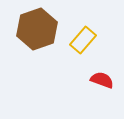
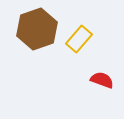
yellow rectangle: moved 4 px left, 1 px up
